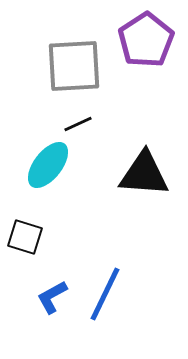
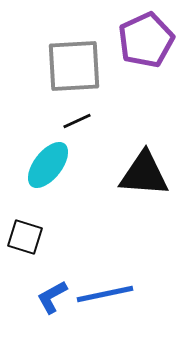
purple pentagon: rotated 8 degrees clockwise
black line: moved 1 px left, 3 px up
blue line: rotated 52 degrees clockwise
